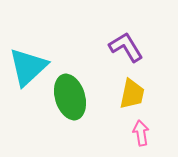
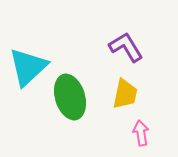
yellow trapezoid: moved 7 px left
